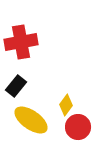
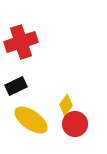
red cross: rotated 8 degrees counterclockwise
black rectangle: rotated 25 degrees clockwise
red circle: moved 3 px left, 3 px up
